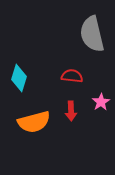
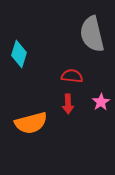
cyan diamond: moved 24 px up
red arrow: moved 3 px left, 7 px up
orange semicircle: moved 3 px left, 1 px down
